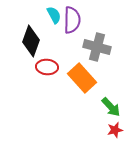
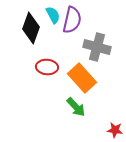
cyan semicircle: moved 1 px left
purple semicircle: rotated 12 degrees clockwise
black diamond: moved 13 px up
green arrow: moved 35 px left
red star: rotated 21 degrees clockwise
